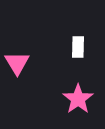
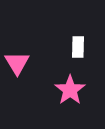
pink star: moved 8 px left, 9 px up
